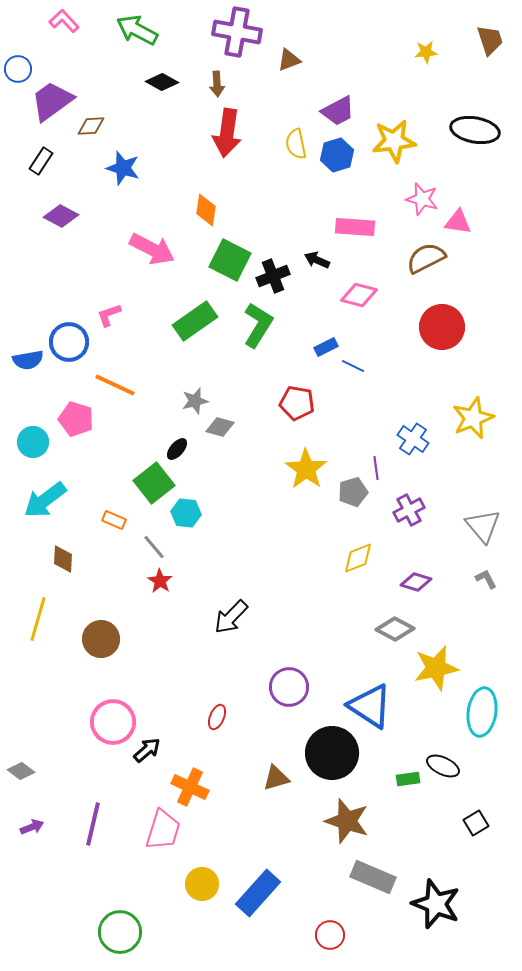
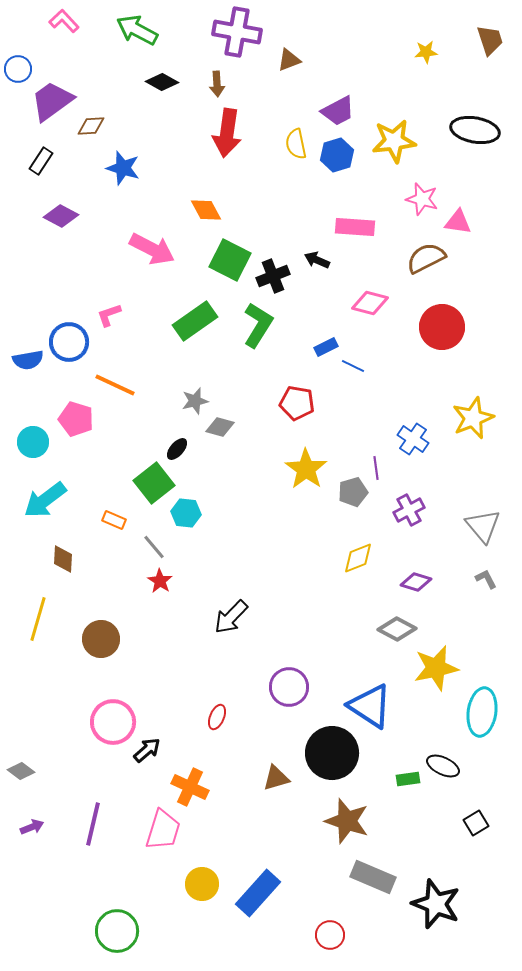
orange diamond at (206, 210): rotated 36 degrees counterclockwise
pink diamond at (359, 295): moved 11 px right, 8 px down
gray diamond at (395, 629): moved 2 px right
green circle at (120, 932): moved 3 px left, 1 px up
